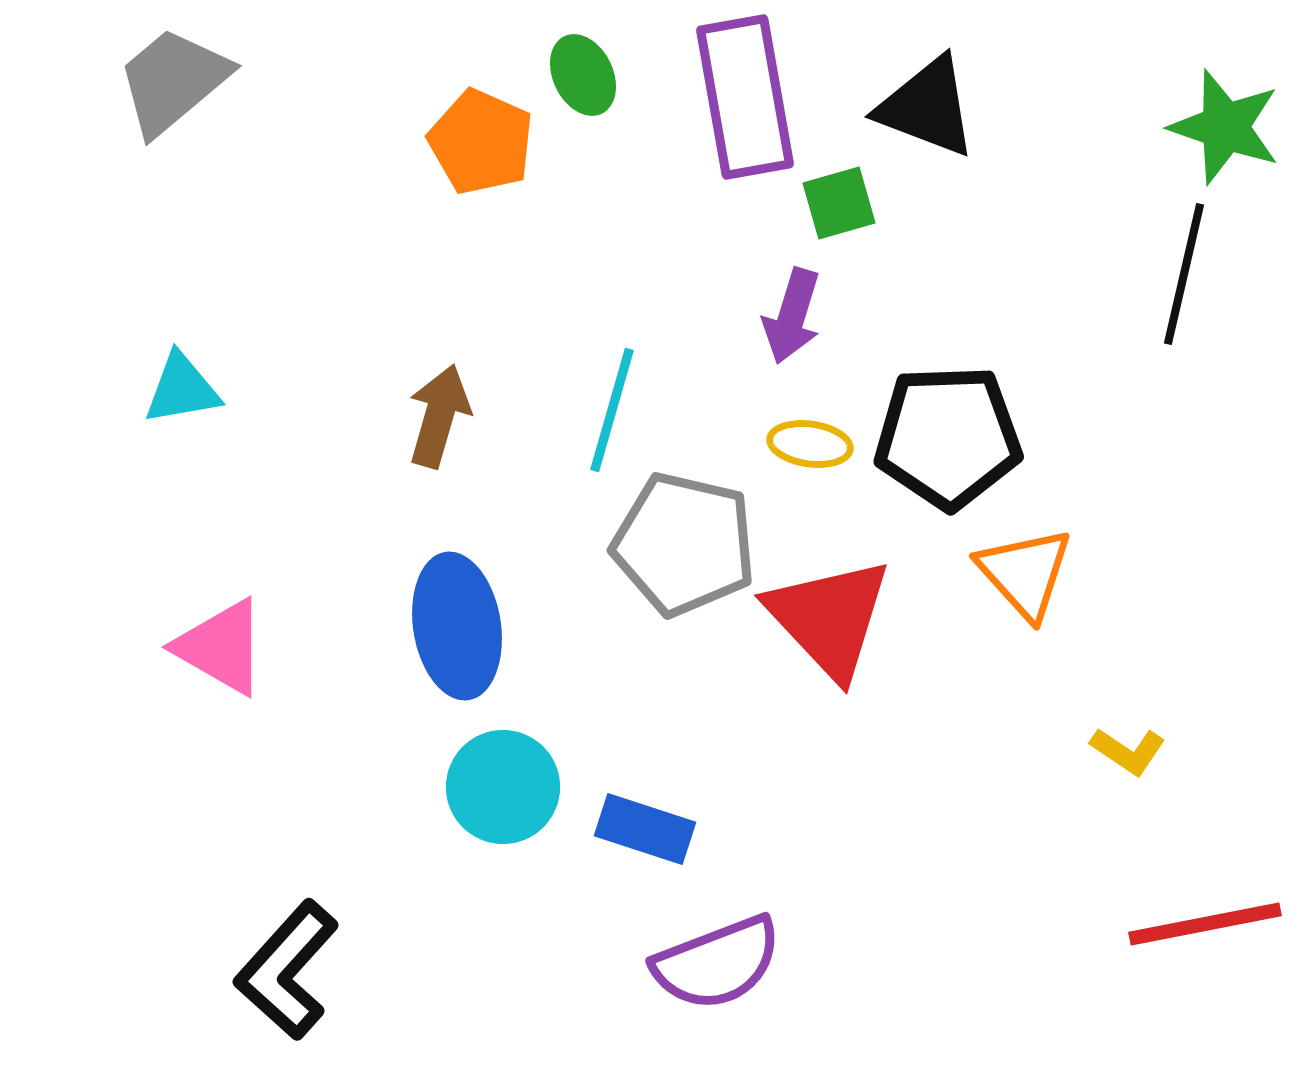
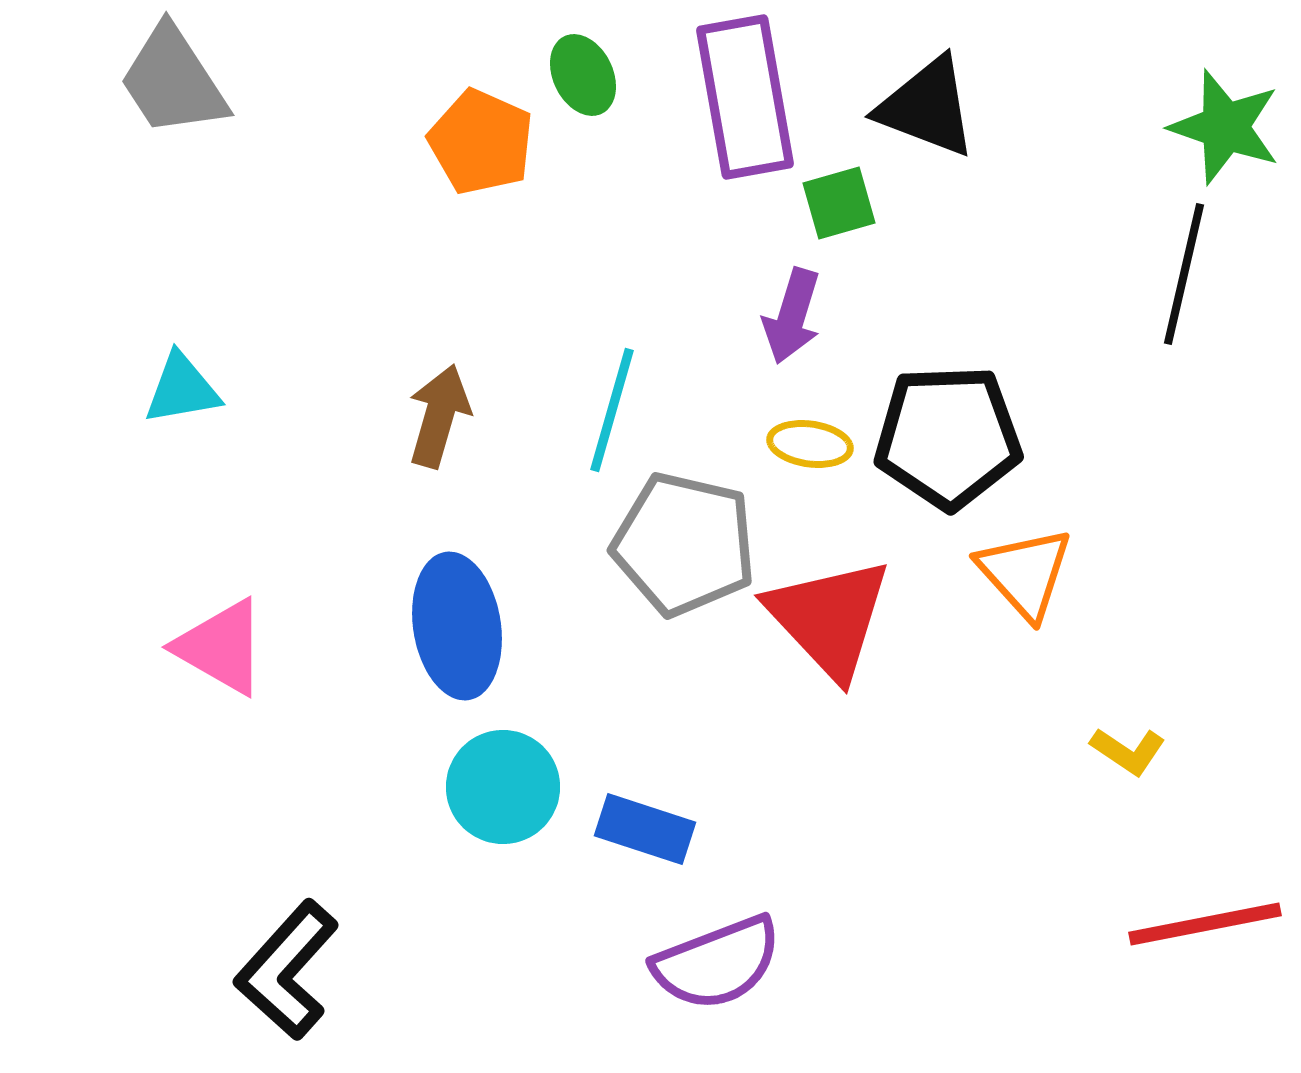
gray trapezoid: rotated 83 degrees counterclockwise
